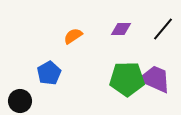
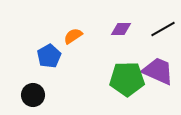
black line: rotated 20 degrees clockwise
blue pentagon: moved 17 px up
purple trapezoid: moved 3 px right, 8 px up
black circle: moved 13 px right, 6 px up
